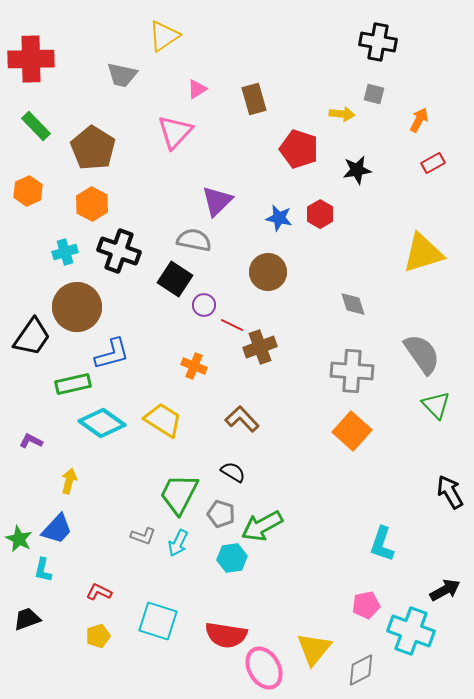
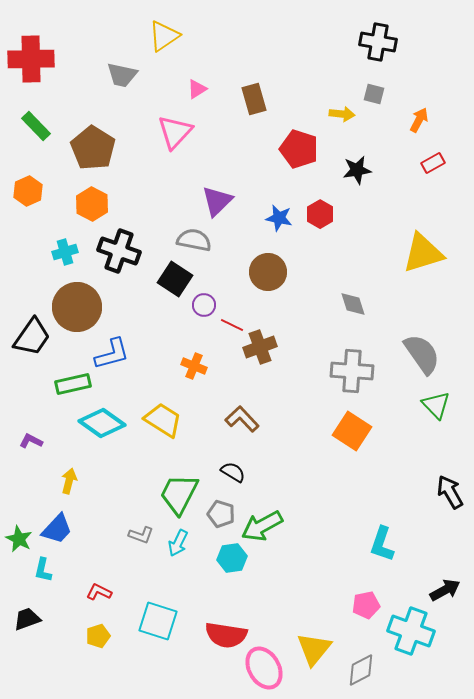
orange square at (352, 431): rotated 9 degrees counterclockwise
gray L-shape at (143, 536): moved 2 px left, 1 px up
